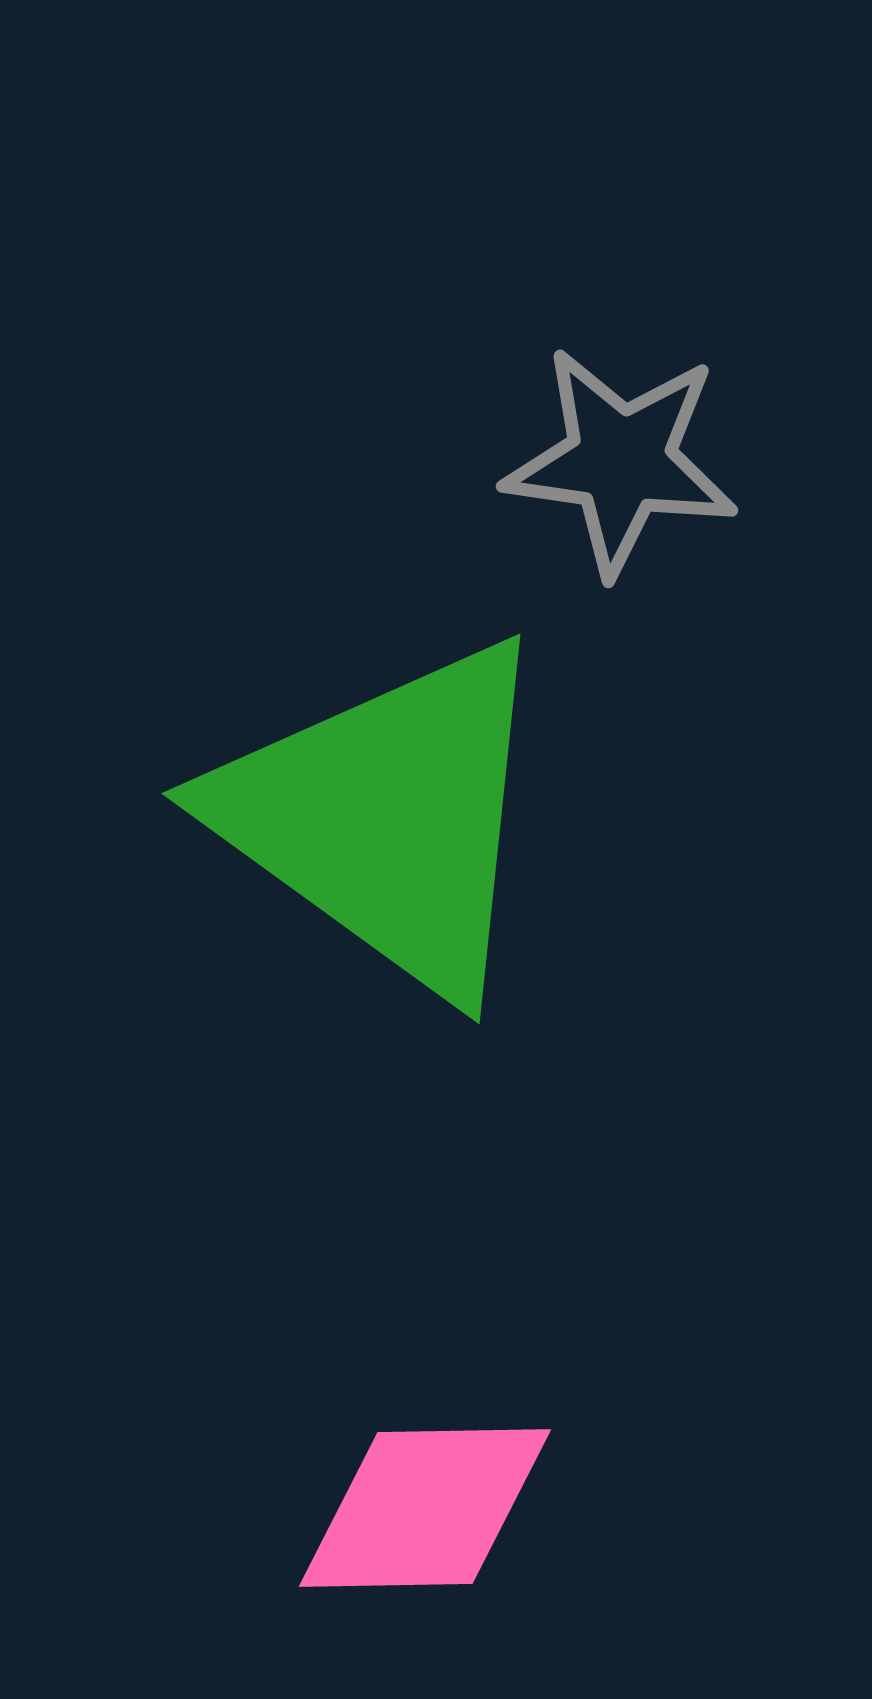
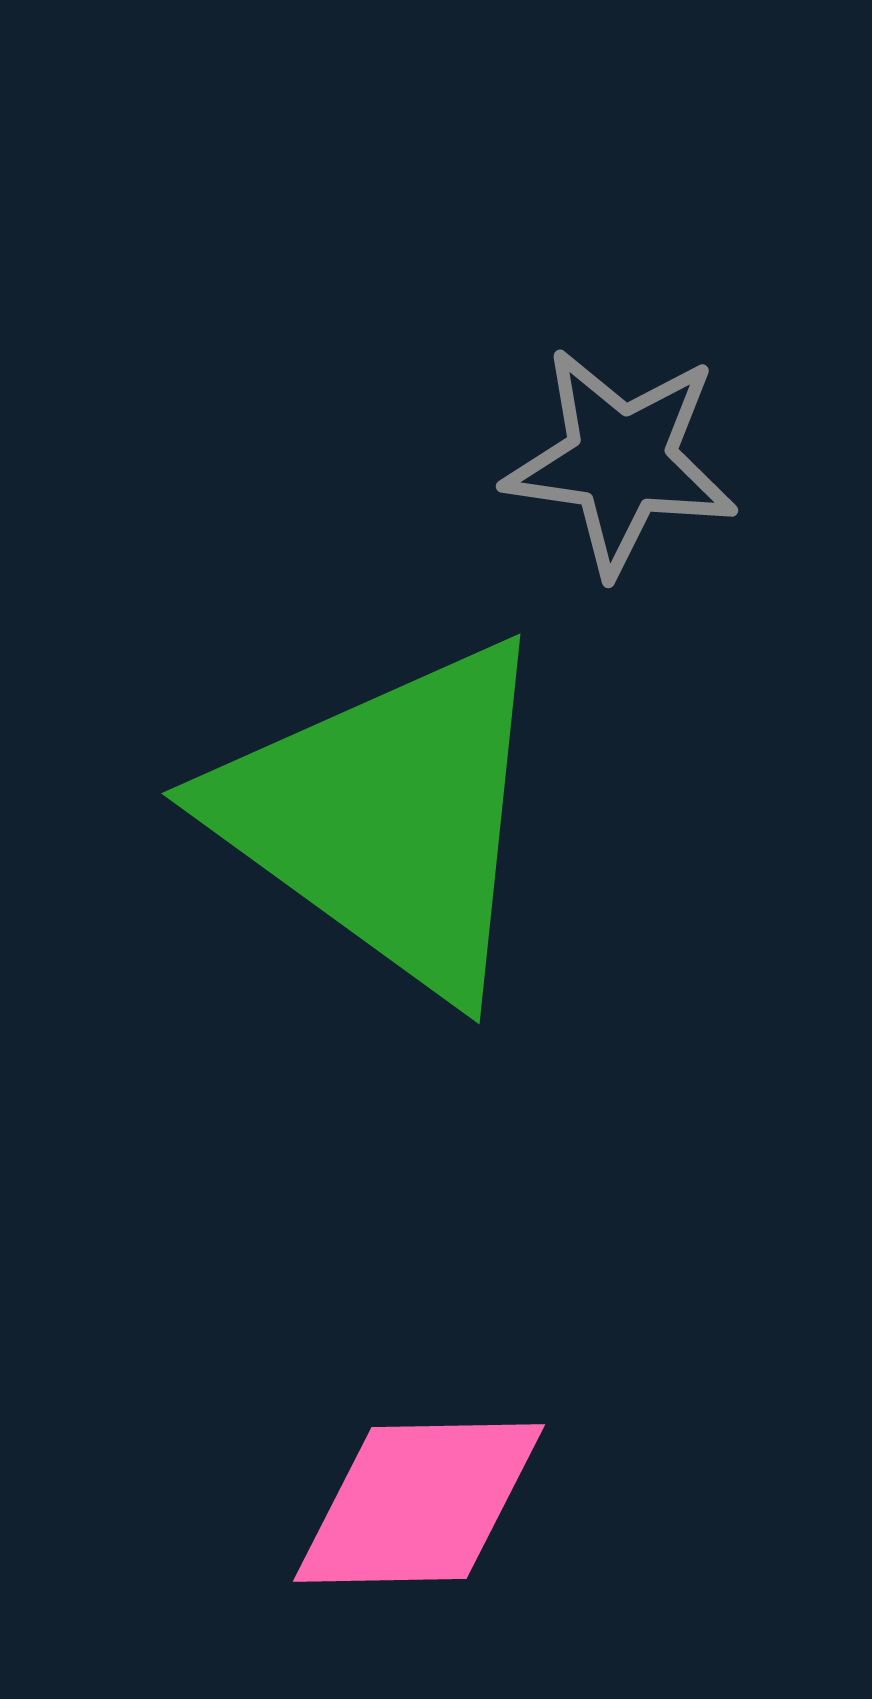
pink diamond: moved 6 px left, 5 px up
